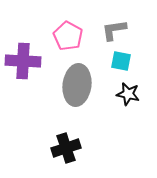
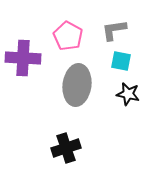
purple cross: moved 3 px up
